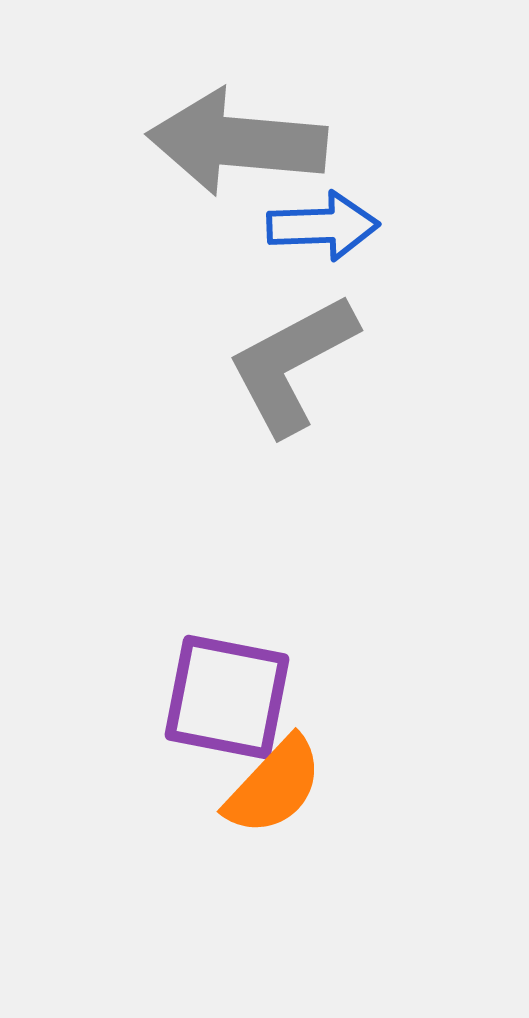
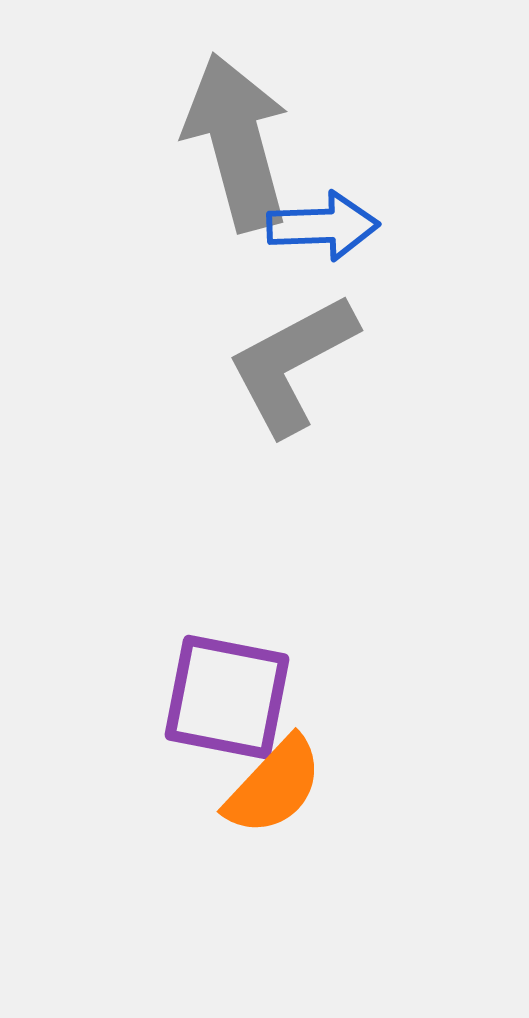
gray arrow: rotated 70 degrees clockwise
